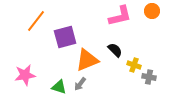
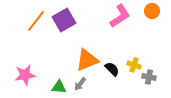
pink L-shape: rotated 20 degrees counterclockwise
purple square: moved 1 px left, 17 px up; rotated 15 degrees counterclockwise
black semicircle: moved 3 px left, 19 px down
green triangle: rotated 14 degrees counterclockwise
